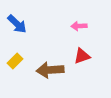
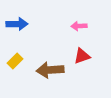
blue arrow: rotated 45 degrees counterclockwise
